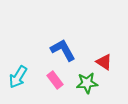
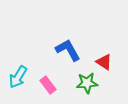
blue L-shape: moved 5 px right
pink rectangle: moved 7 px left, 5 px down
